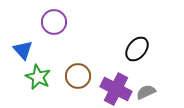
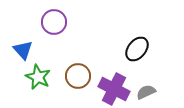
purple cross: moved 2 px left
